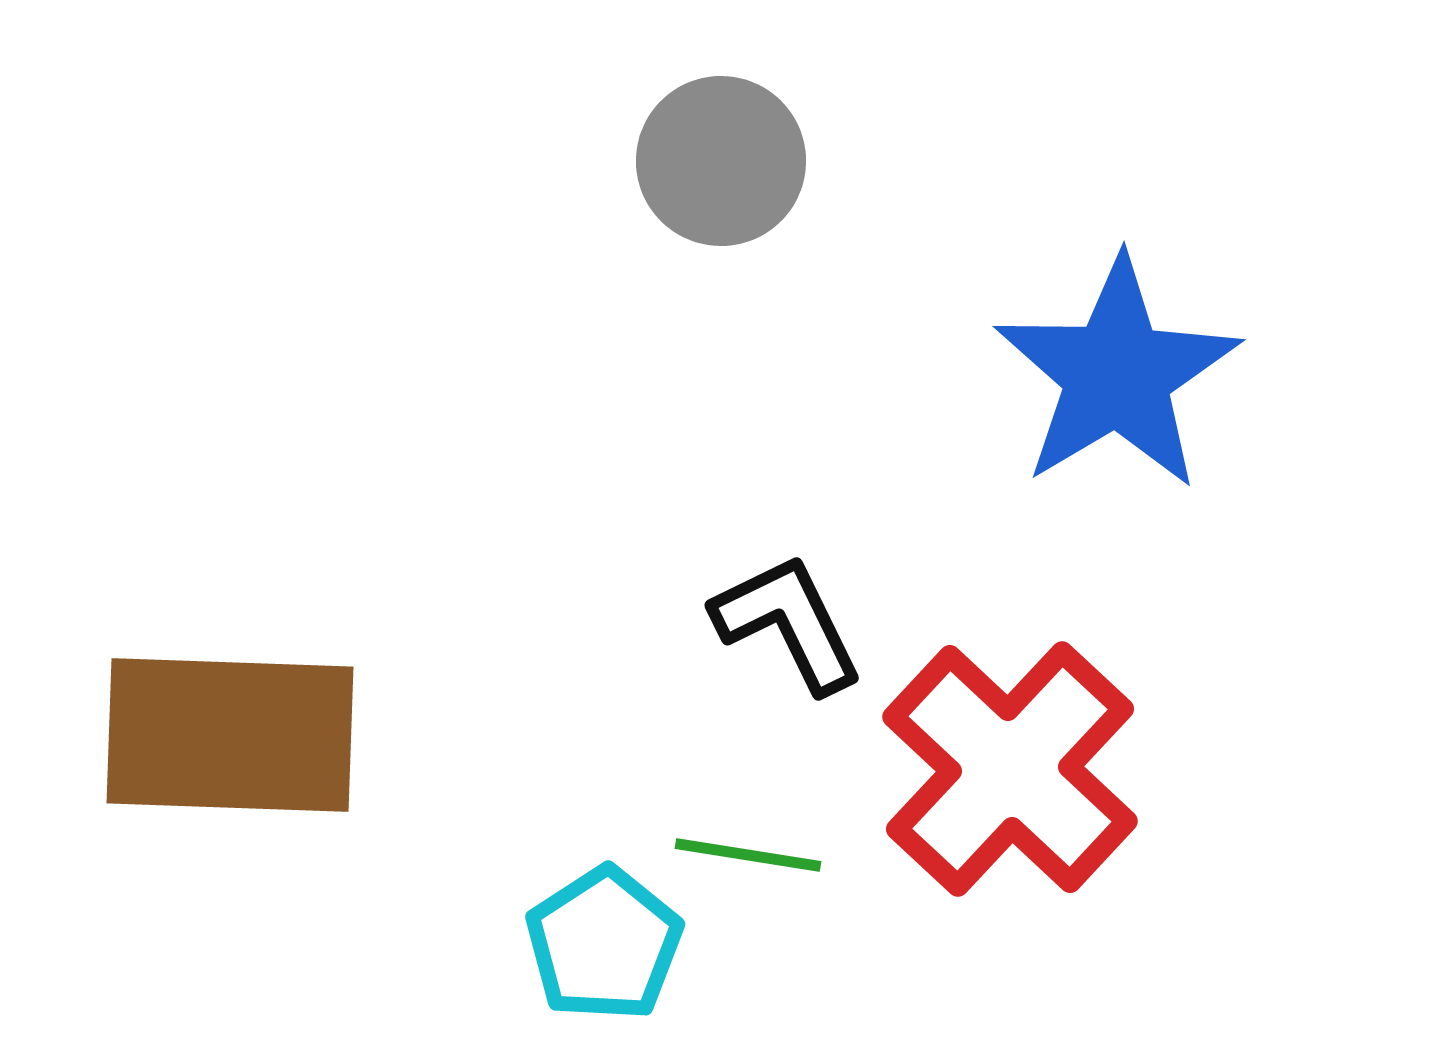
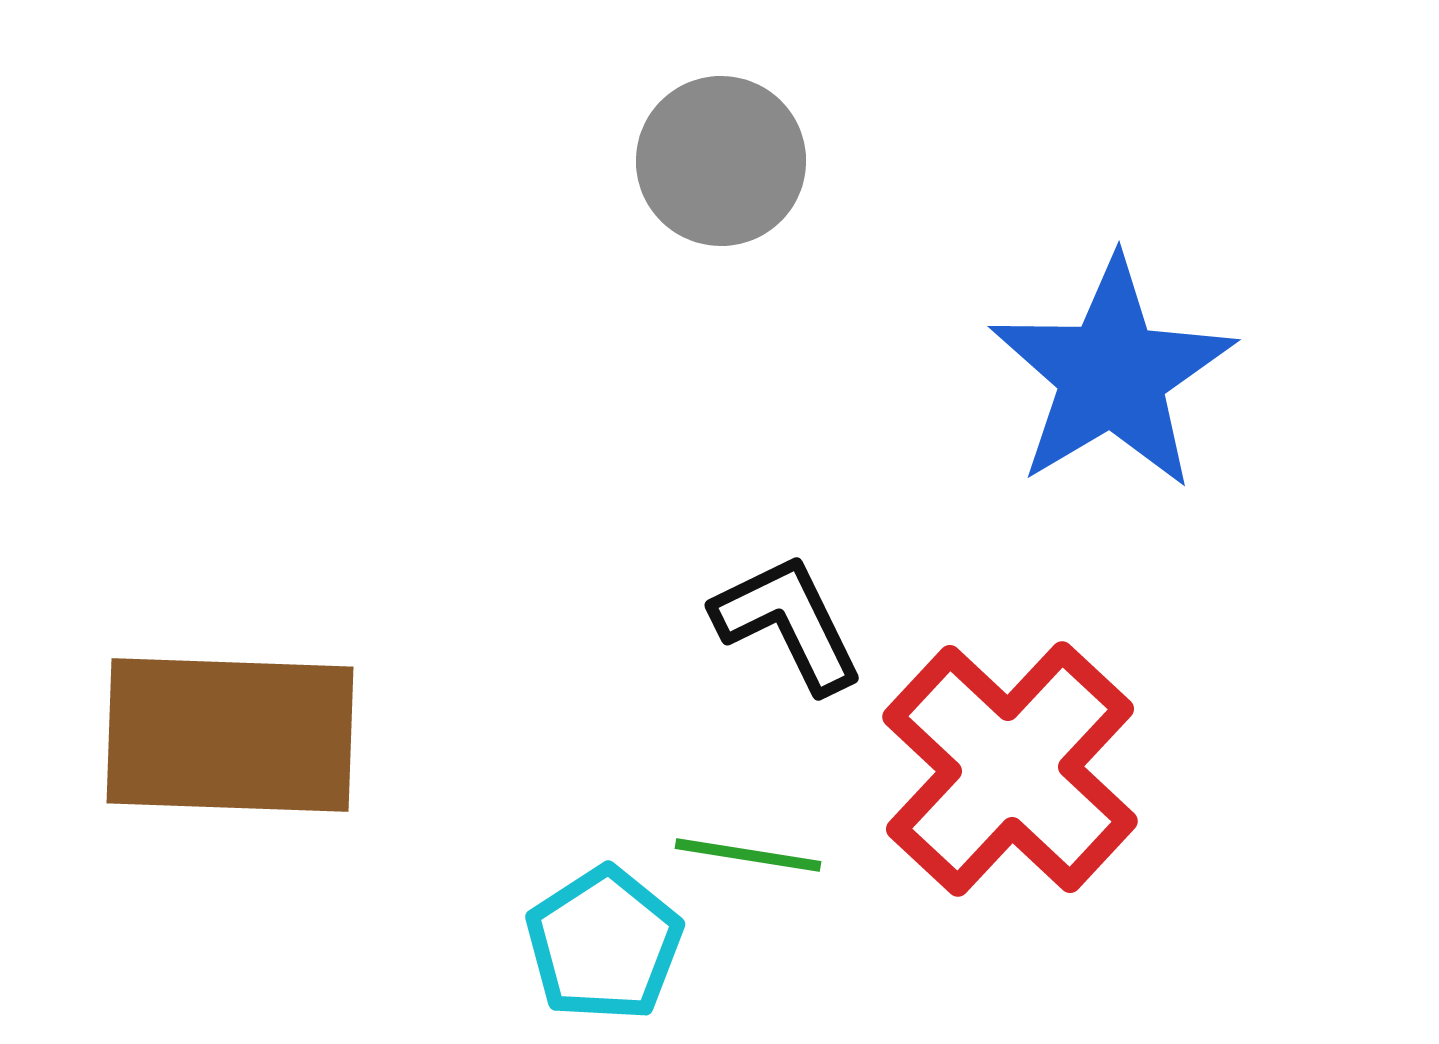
blue star: moved 5 px left
